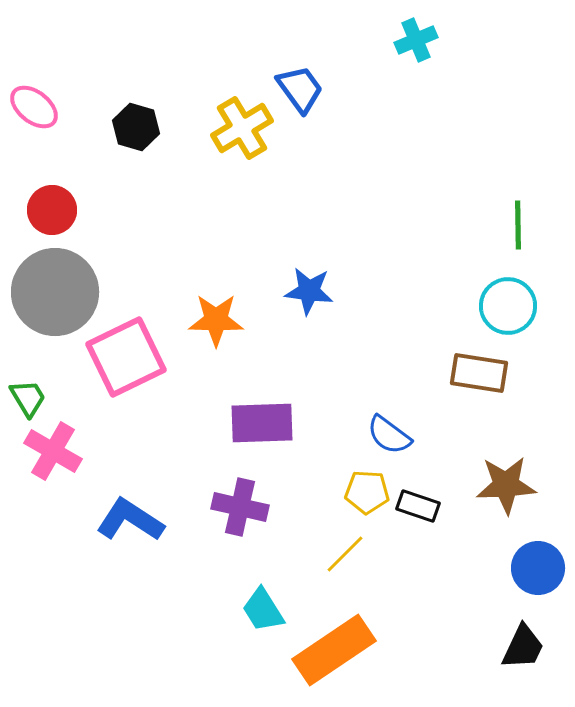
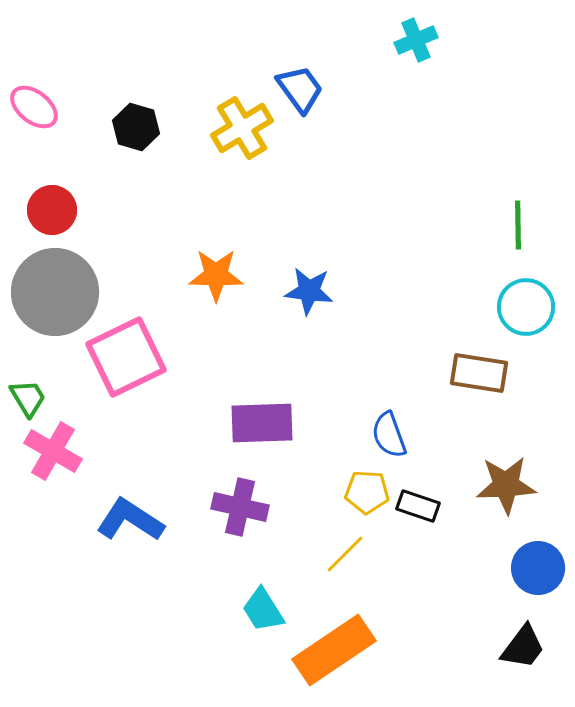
cyan circle: moved 18 px right, 1 px down
orange star: moved 45 px up
blue semicircle: rotated 33 degrees clockwise
black trapezoid: rotated 12 degrees clockwise
